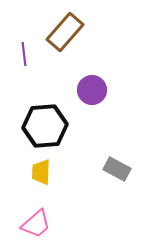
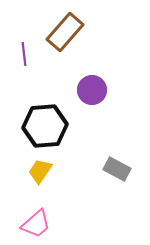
yellow trapezoid: moved 1 px left, 1 px up; rotated 32 degrees clockwise
